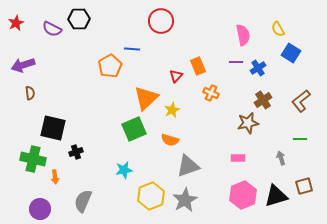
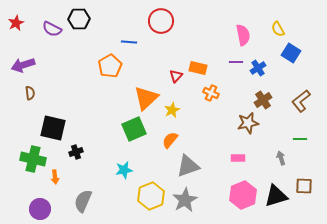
blue line: moved 3 px left, 7 px up
orange rectangle: moved 2 px down; rotated 54 degrees counterclockwise
orange semicircle: rotated 114 degrees clockwise
brown square: rotated 18 degrees clockwise
